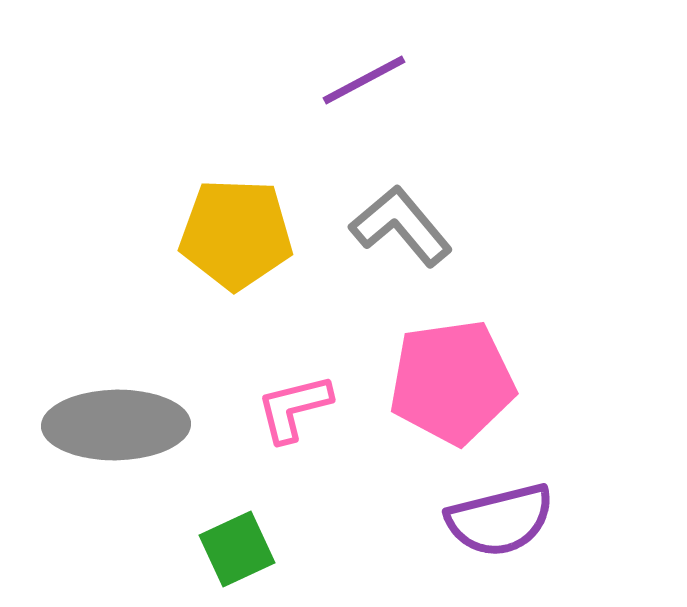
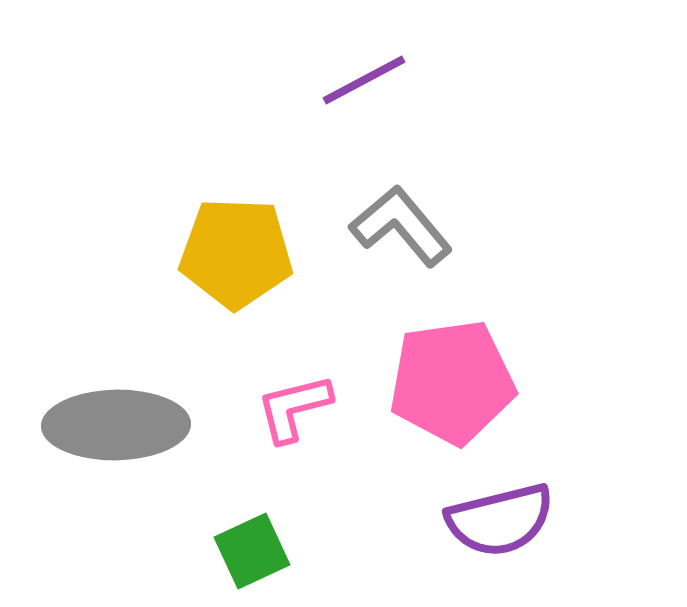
yellow pentagon: moved 19 px down
green square: moved 15 px right, 2 px down
